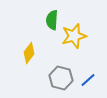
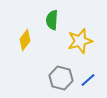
yellow star: moved 6 px right, 5 px down
yellow diamond: moved 4 px left, 13 px up
